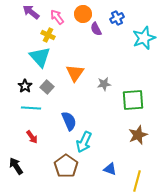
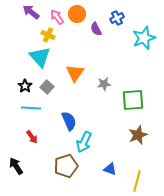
orange circle: moved 6 px left
brown pentagon: rotated 20 degrees clockwise
